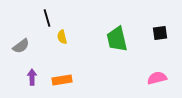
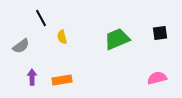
black line: moved 6 px left; rotated 12 degrees counterclockwise
green trapezoid: rotated 80 degrees clockwise
